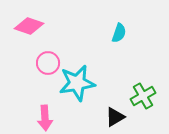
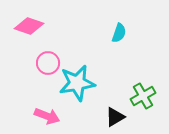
pink arrow: moved 2 px right, 2 px up; rotated 65 degrees counterclockwise
